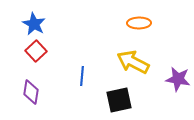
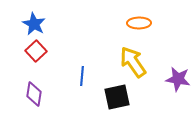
yellow arrow: rotated 28 degrees clockwise
purple diamond: moved 3 px right, 2 px down
black square: moved 2 px left, 3 px up
